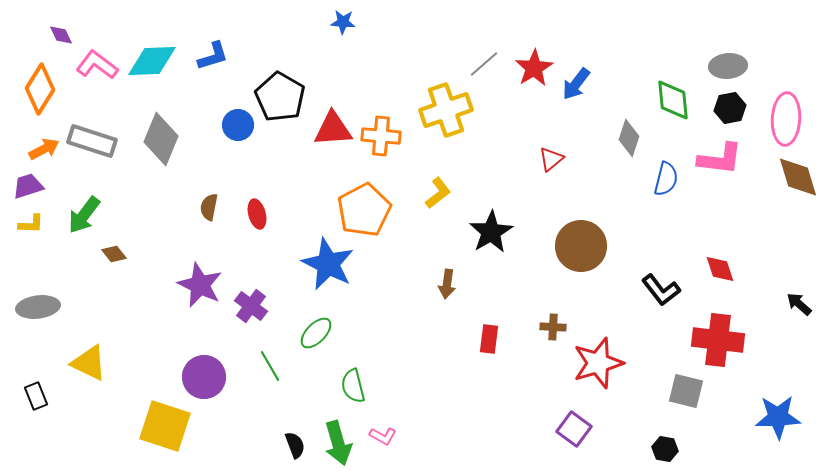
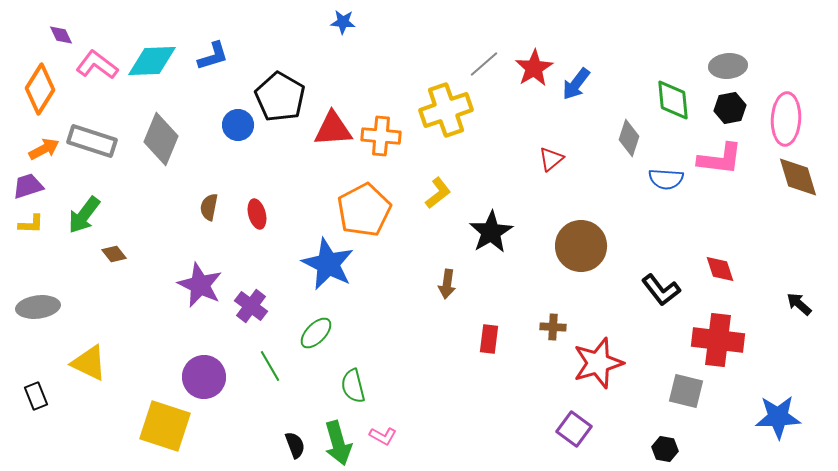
blue semicircle at (666, 179): rotated 80 degrees clockwise
